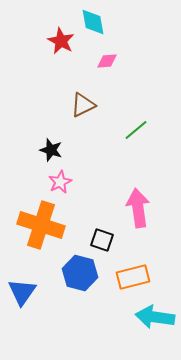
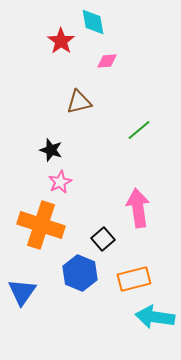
red star: rotated 8 degrees clockwise
brown triangle: moved 4 px left, 3 px up; rotated 12 degrees clockwise
green line: moved 3 px right
black square: moved 1 px right, 1 px up; rotated 30 degrees clockwise
blue hexagon: rotated 8 degrees clockwise
orange rectangle: moved 1 px right, 2 px down
